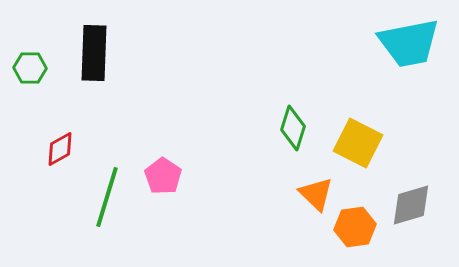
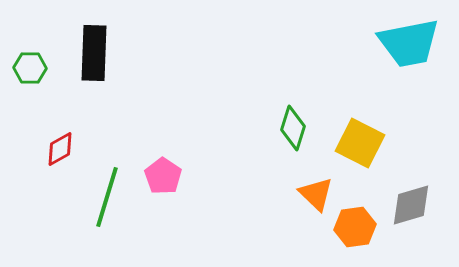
yellow square: moved 2 px right
